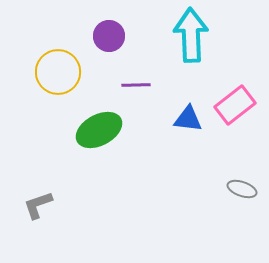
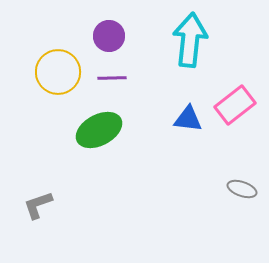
cyan arrow: moved 1 px left, 5 px down; rotated 8 degrees clockwise
purple line: moved 24 px left, 7 px up
